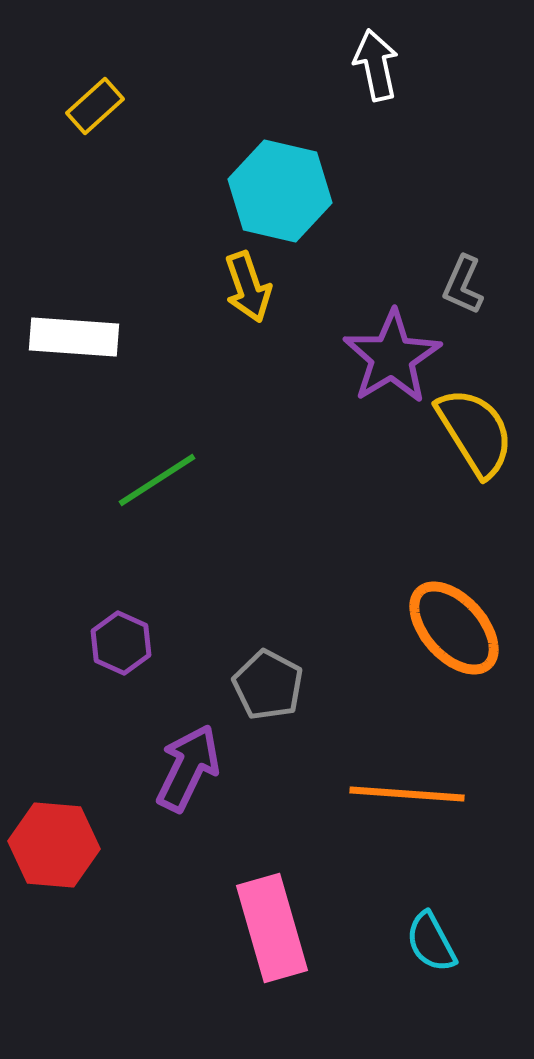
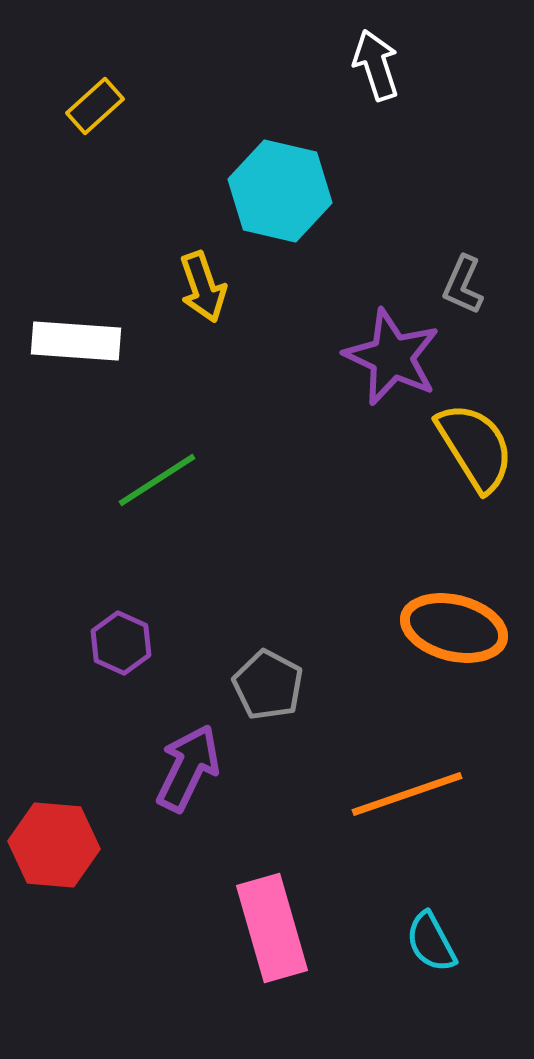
white arrow: rotated 6 degrees counterclockwise
yellow arrow: moved 45 px left
white rectangle: moved 2 px right, 4 px down
purple star: rotated 16 degrees counterclockwise
yellow semicircle: moved 15 px down
orange ellipse: rotated 34 degrees counterclockwise
orange line: rotated 23 degrees counterclockwise
